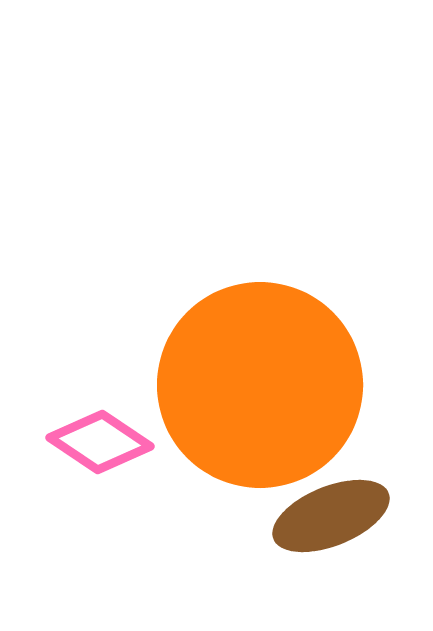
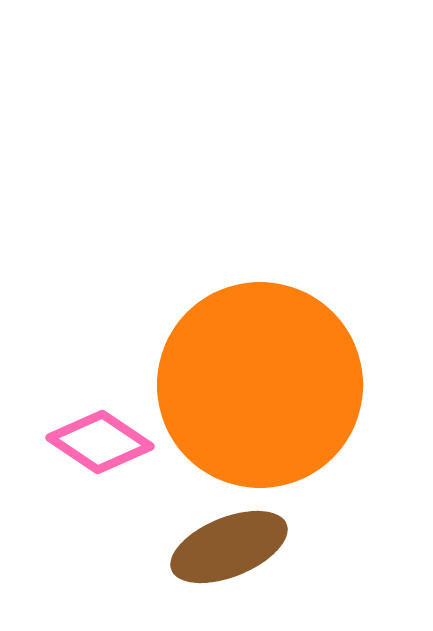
brown ellipse: moved 102 px left, 31 px down
